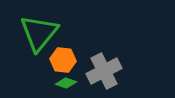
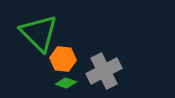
green triangle: rotated 24 degrees counterclockwise
orange hexagon: moved 1 px up
